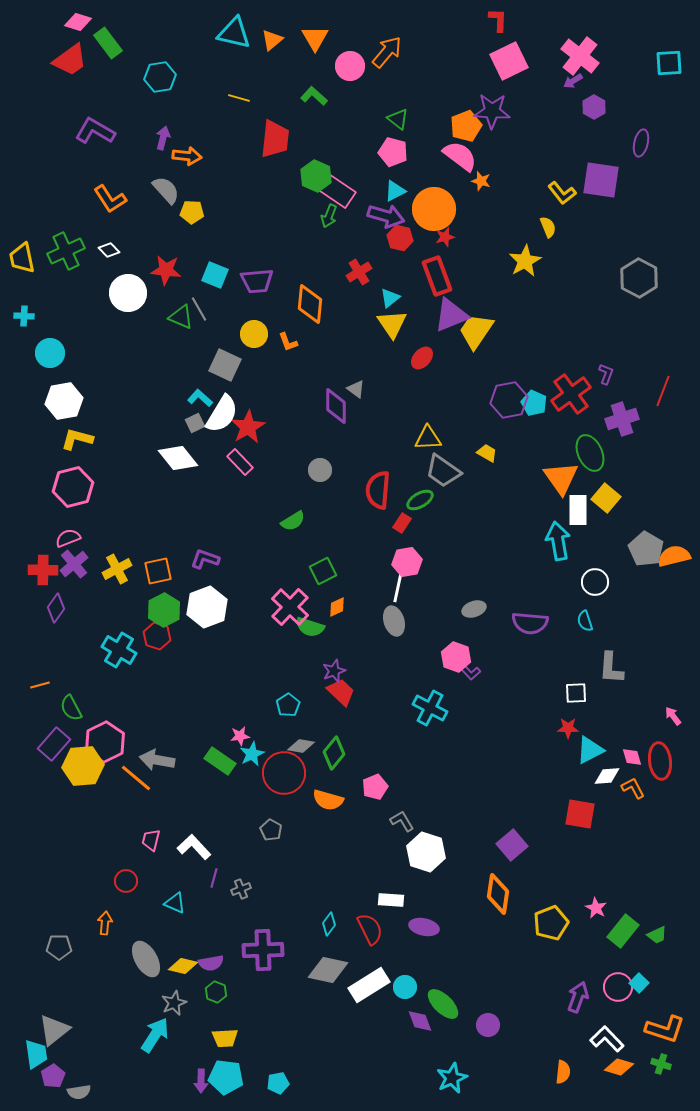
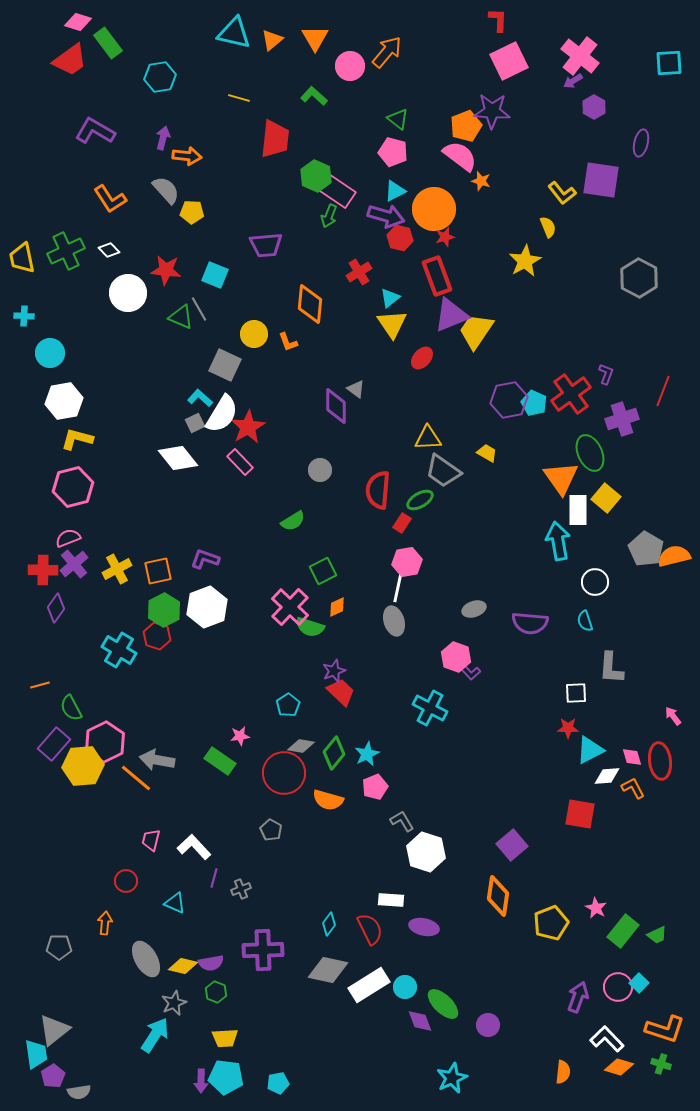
purple trapezoid at (257, 281): moved 9 px right, 36 px up
cyan star at (252, 754): moved 115 px right
orange diamond at (498, 894): moved 2 px down
